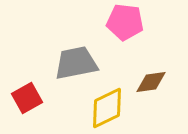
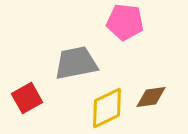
brown diamond: moved 15 px down
